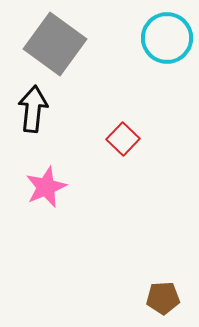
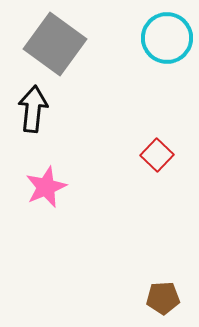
red square: moved 34 px right, 16 px down
